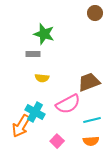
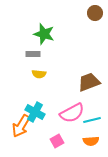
yellow semicircle: moved 3 px left, 4 px up
pink semicircle: moved 4 px right, 9 px down
pink square: rotated 16 degrees clockwise
